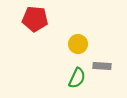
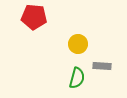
red pentagon: moved 1 px left, 2 px up
green semicircle: rotated 10 degrees counterclockwise
